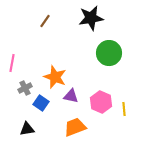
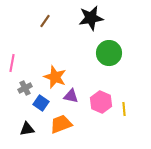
orange trapezoid: moved 14 px left, 3 px up
